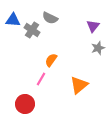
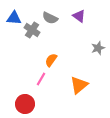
blue triangle: moved 1 px right, 2 px up
purple triangle: moved 14 px left, 10 px up; rotated 32 degrees counterclockwise
